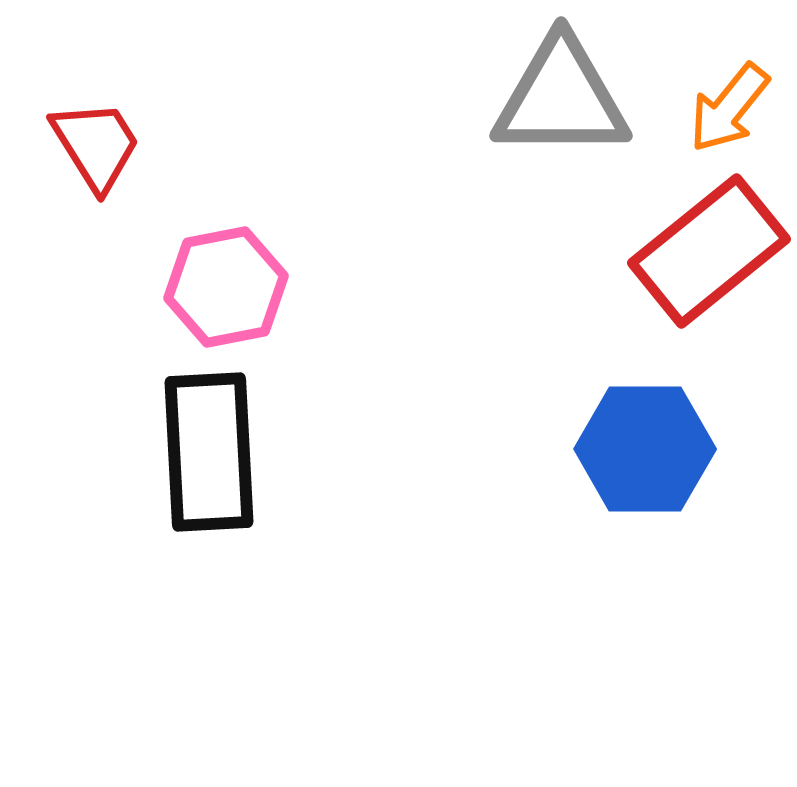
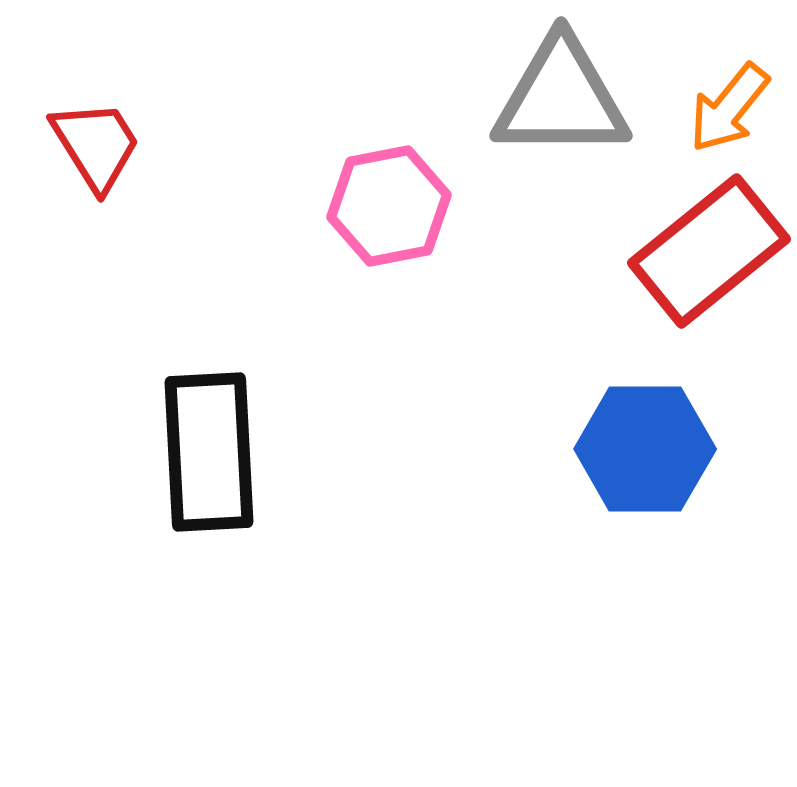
pink hexagon: moved 163 px right, 81 px up
